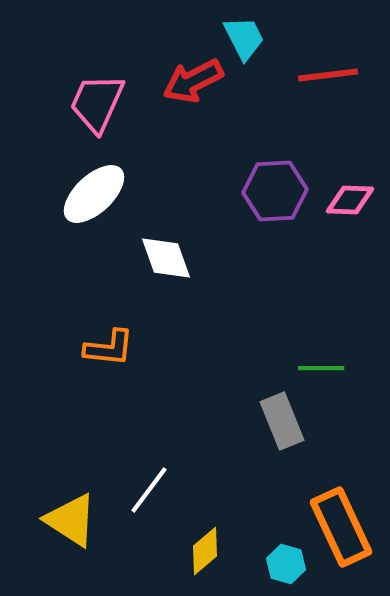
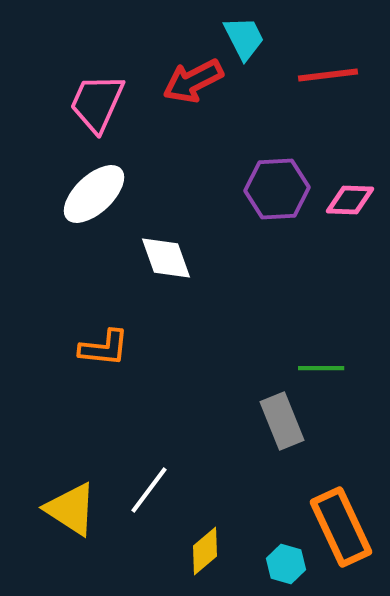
purple hexagon: moved 2 px right, 2 px up
orange L-shape: moved 5 px left
yellow triangle: moved 11 px up
